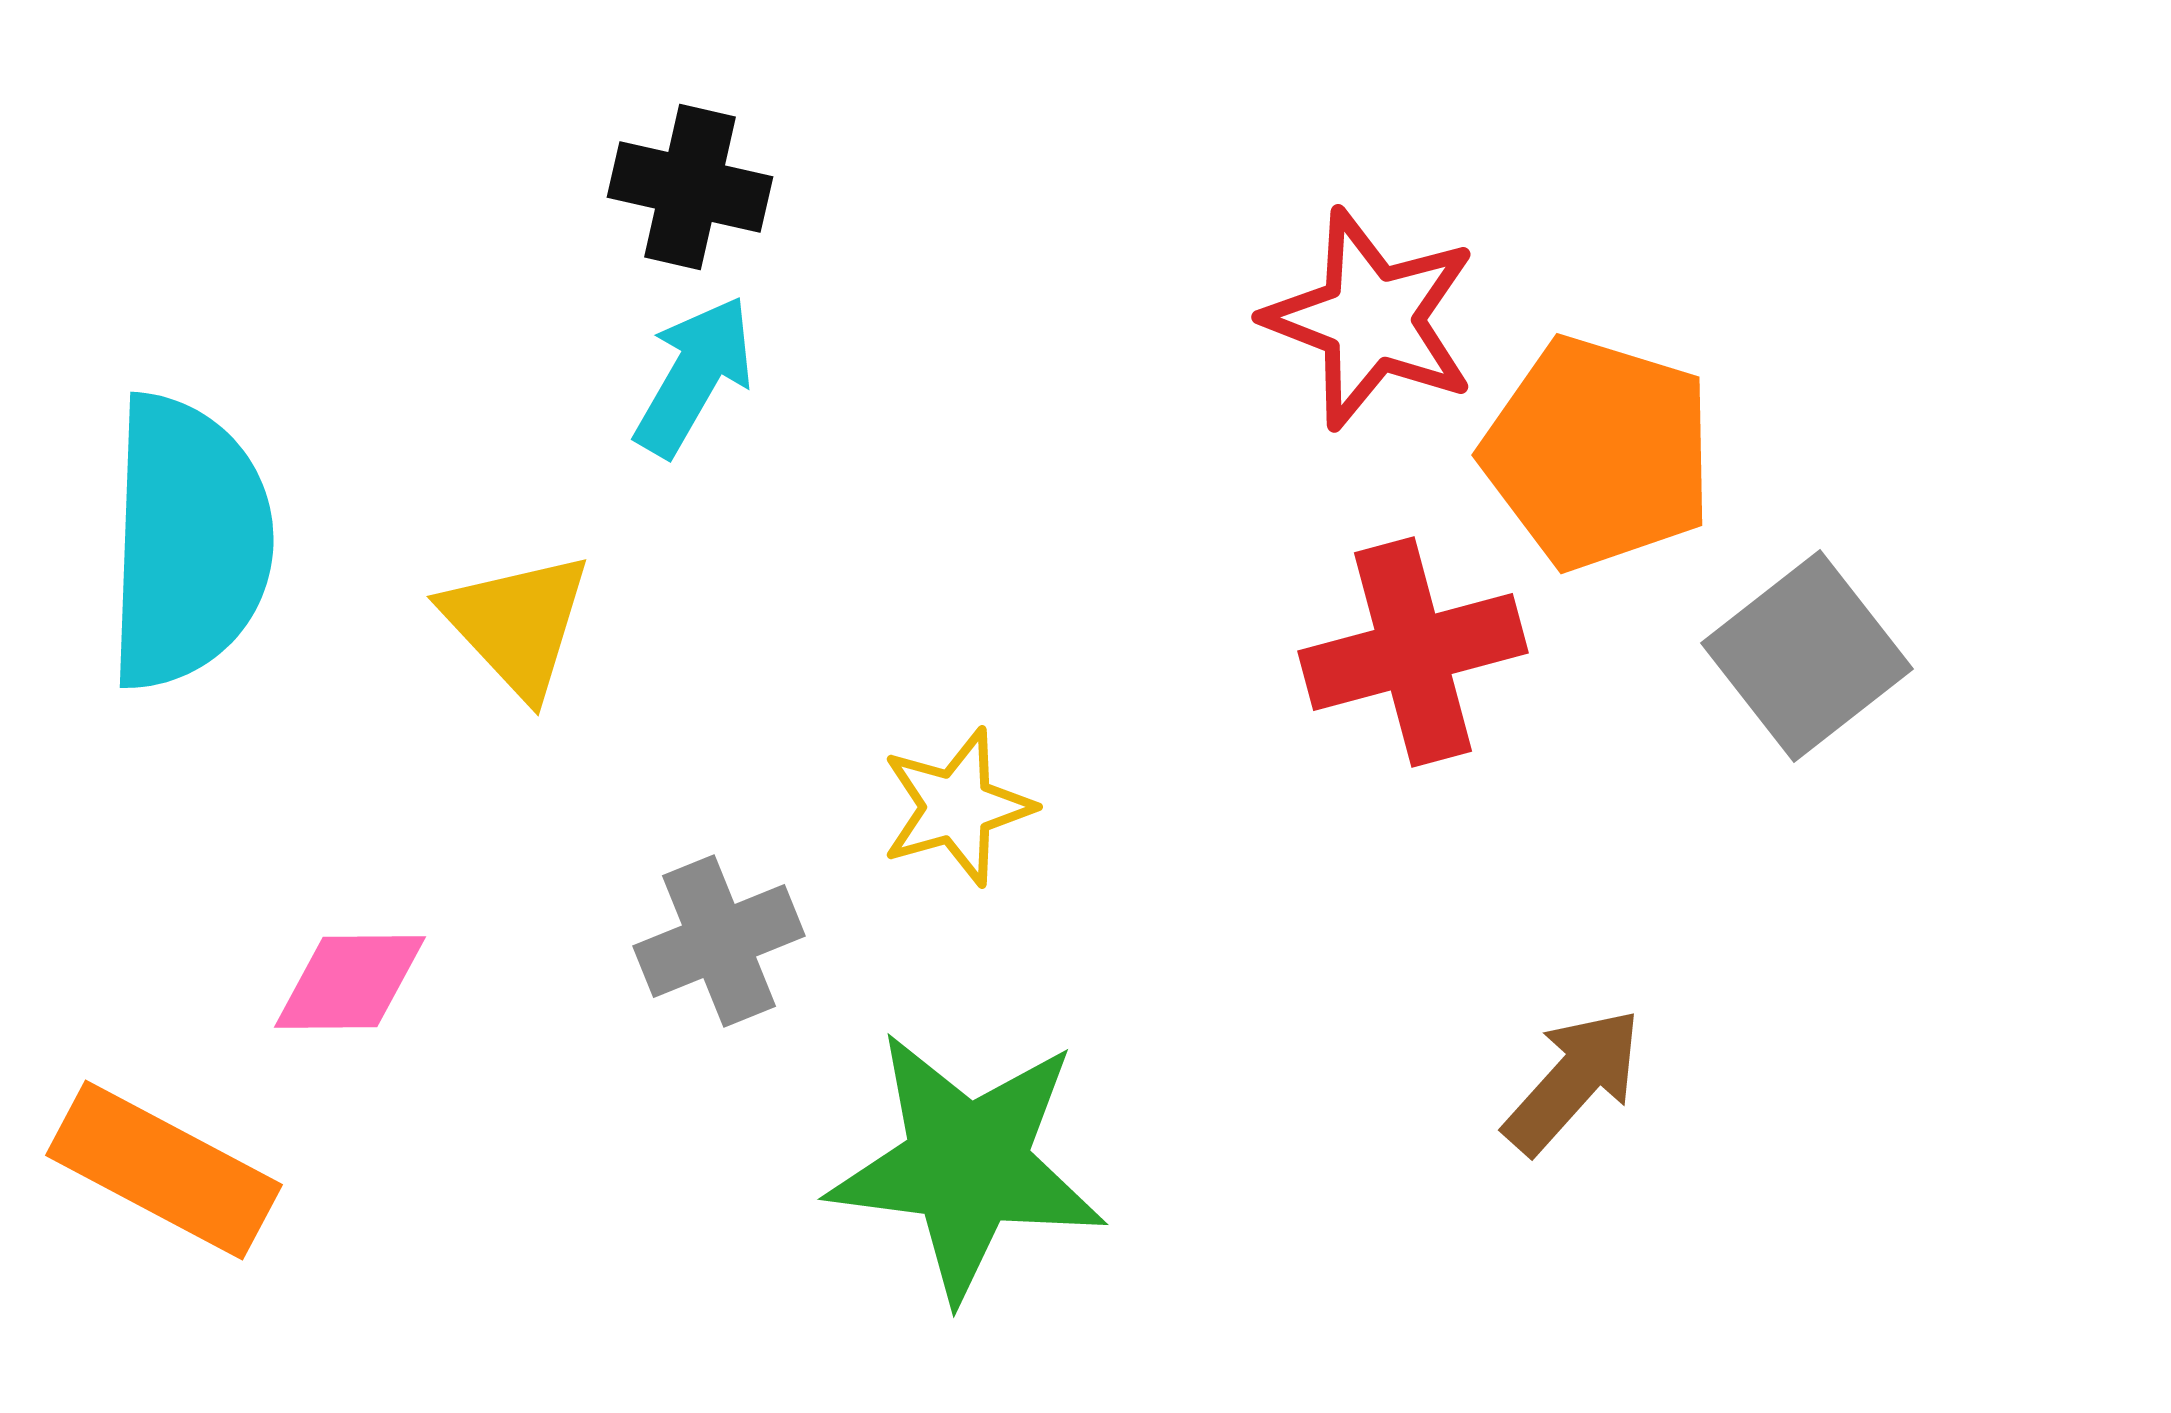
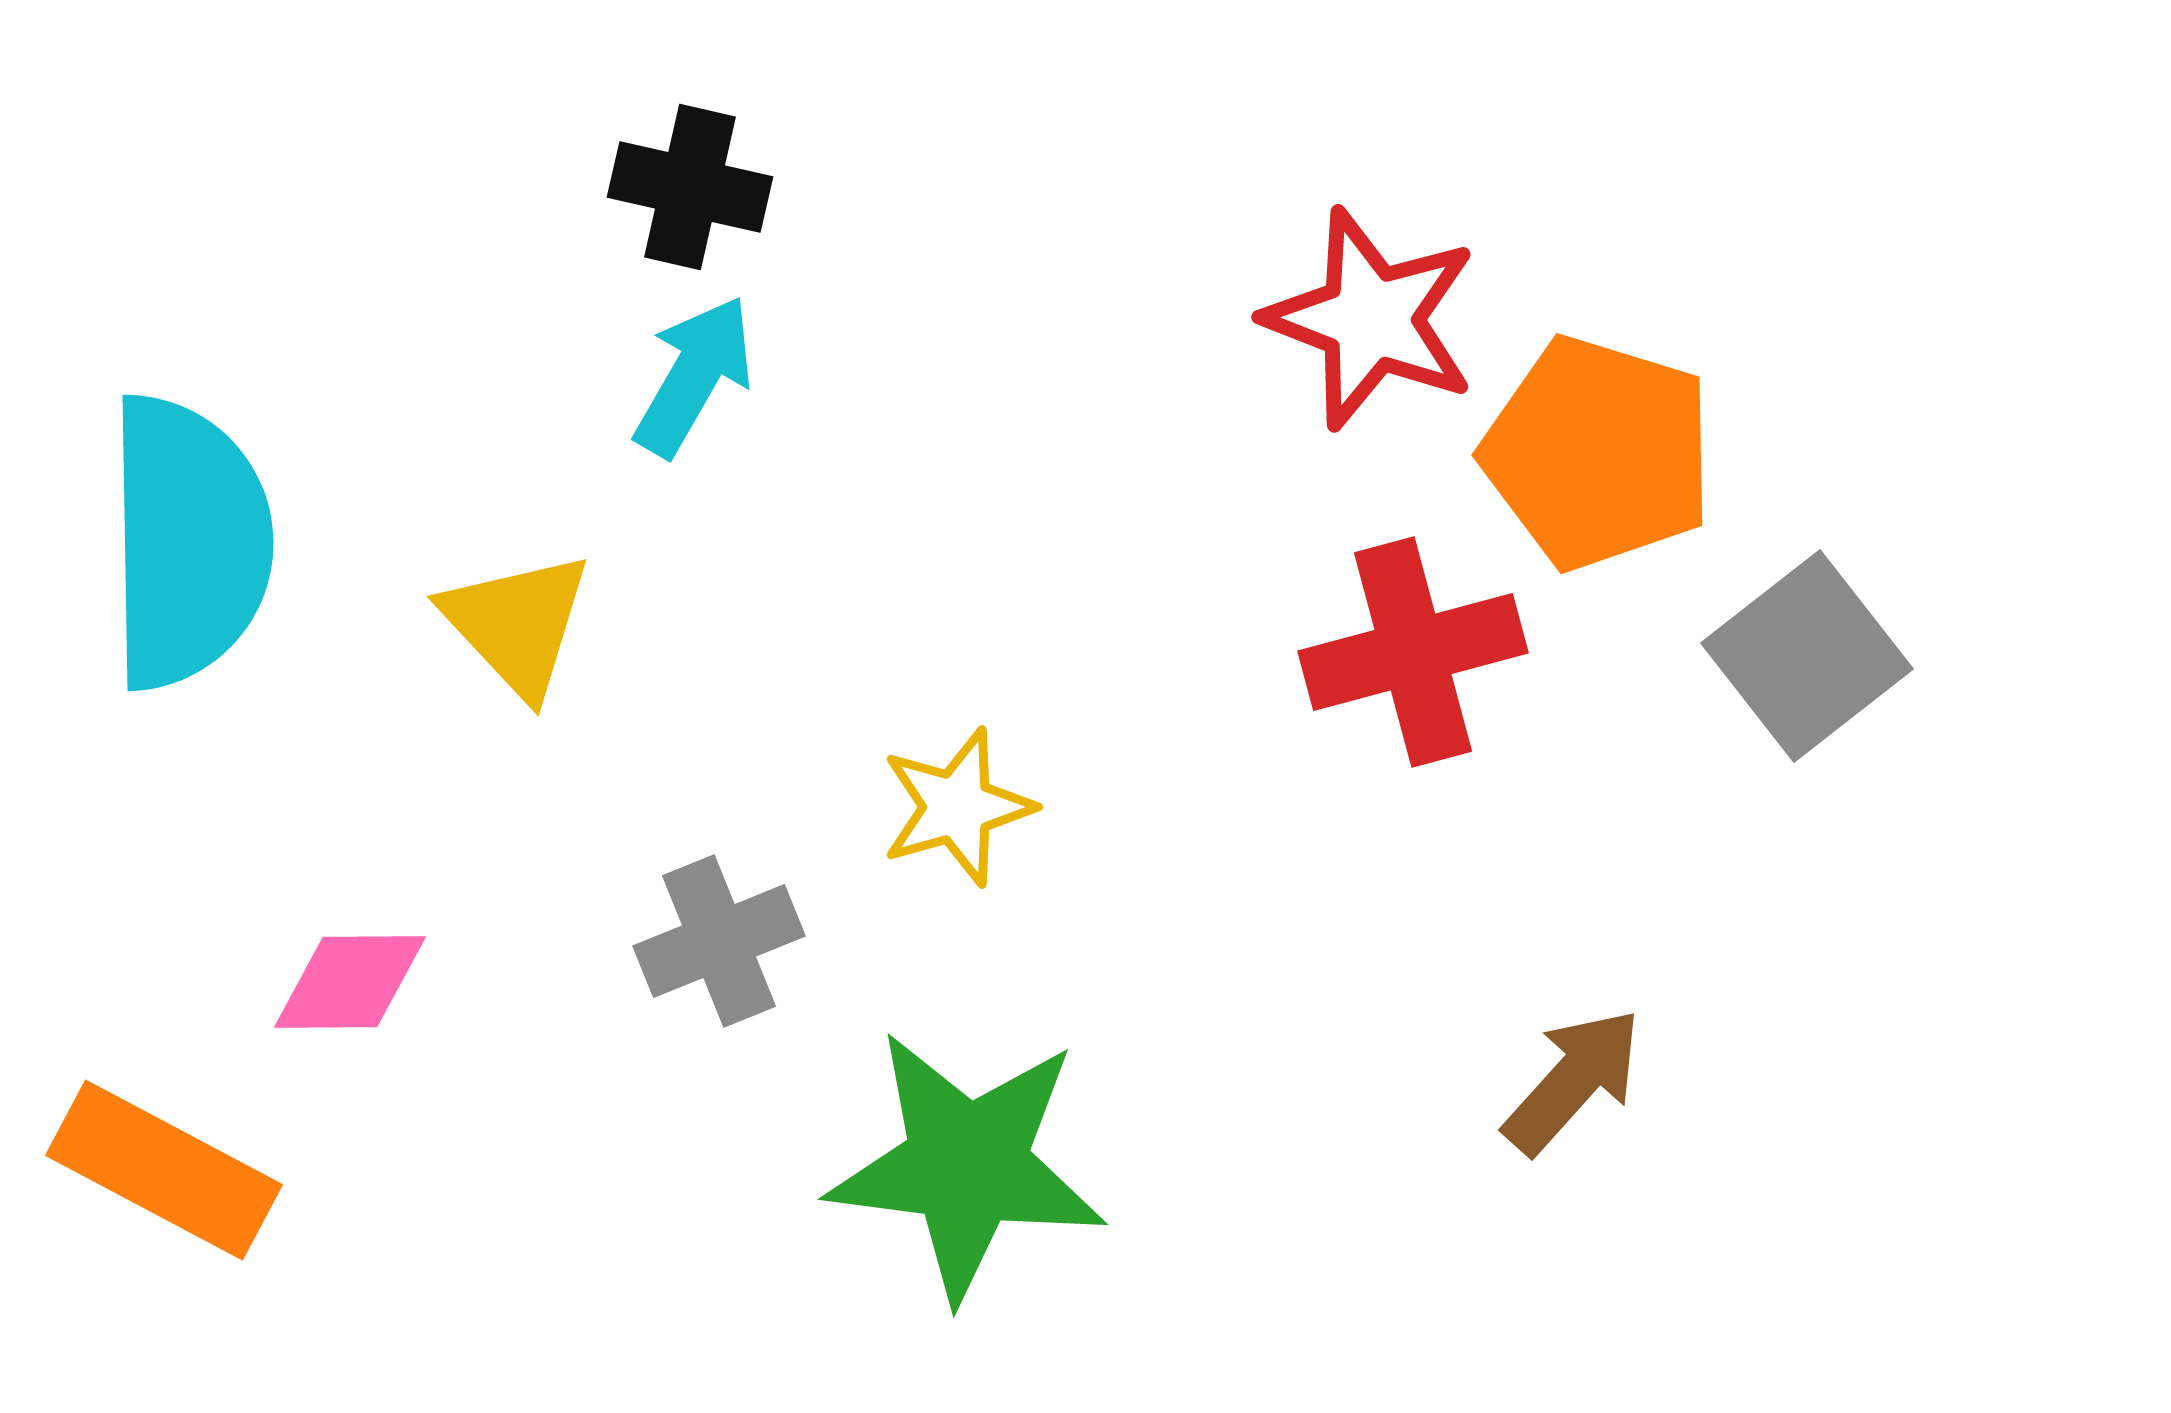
cyan semicircle: rotated 3 degrees counterclockwise
